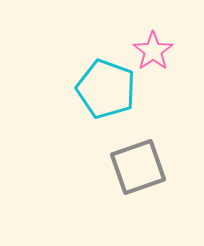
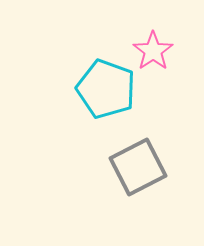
gray square: rotated 8 degrees counterclockwise
